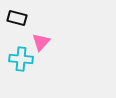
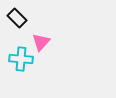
black rectangle: rotated 30 degrees clockwise
